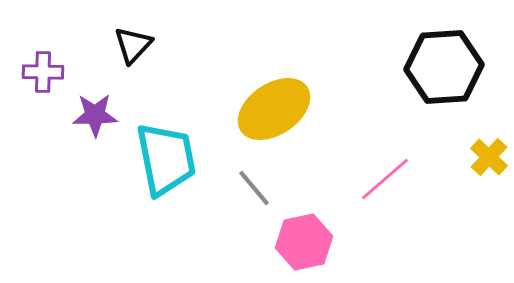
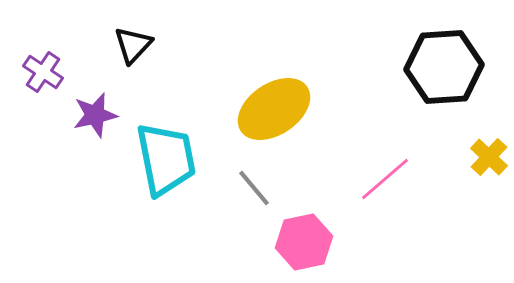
purple cross: rotated 33 degrees clockwise
purple star: rotated 12 degrees counterclockwise
